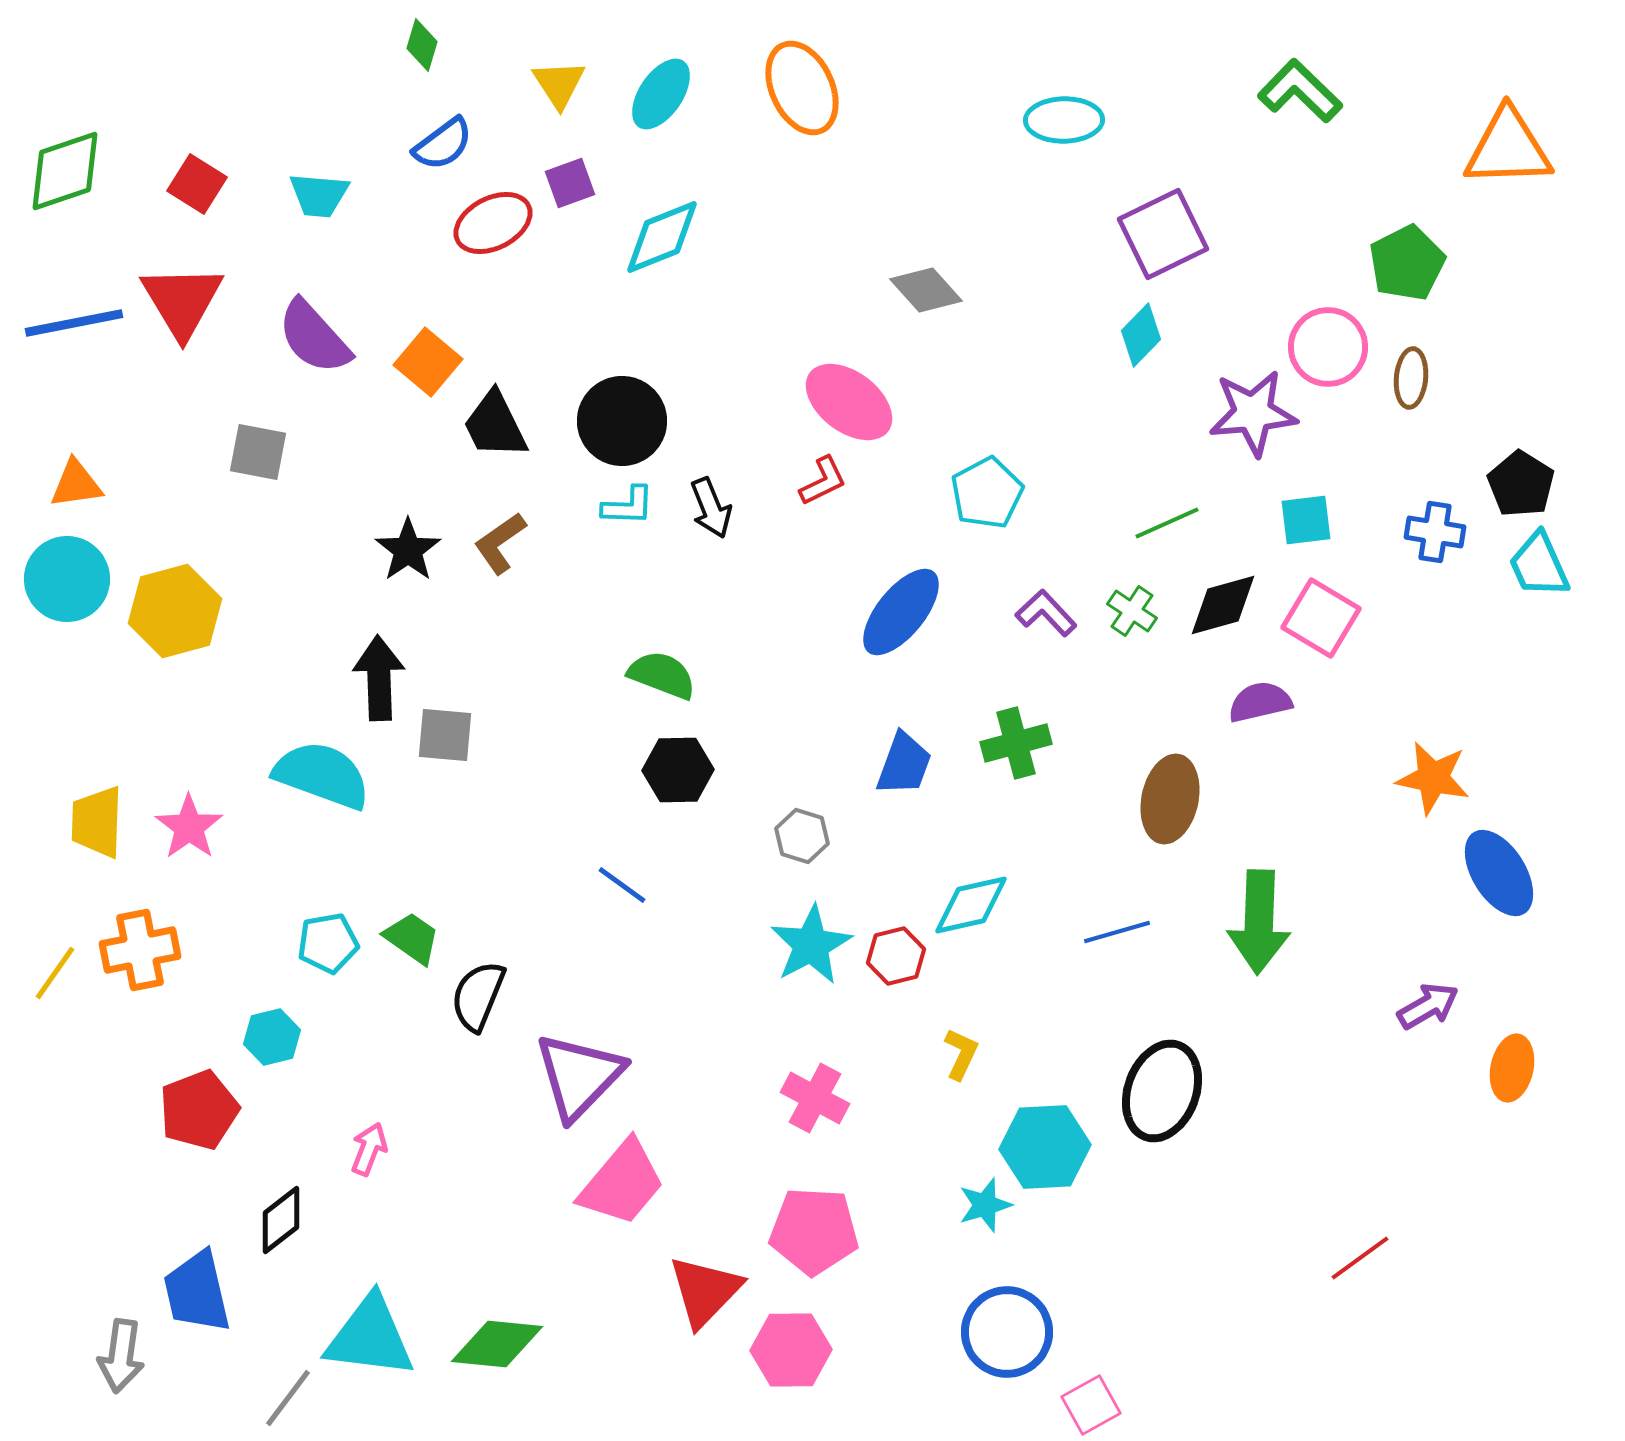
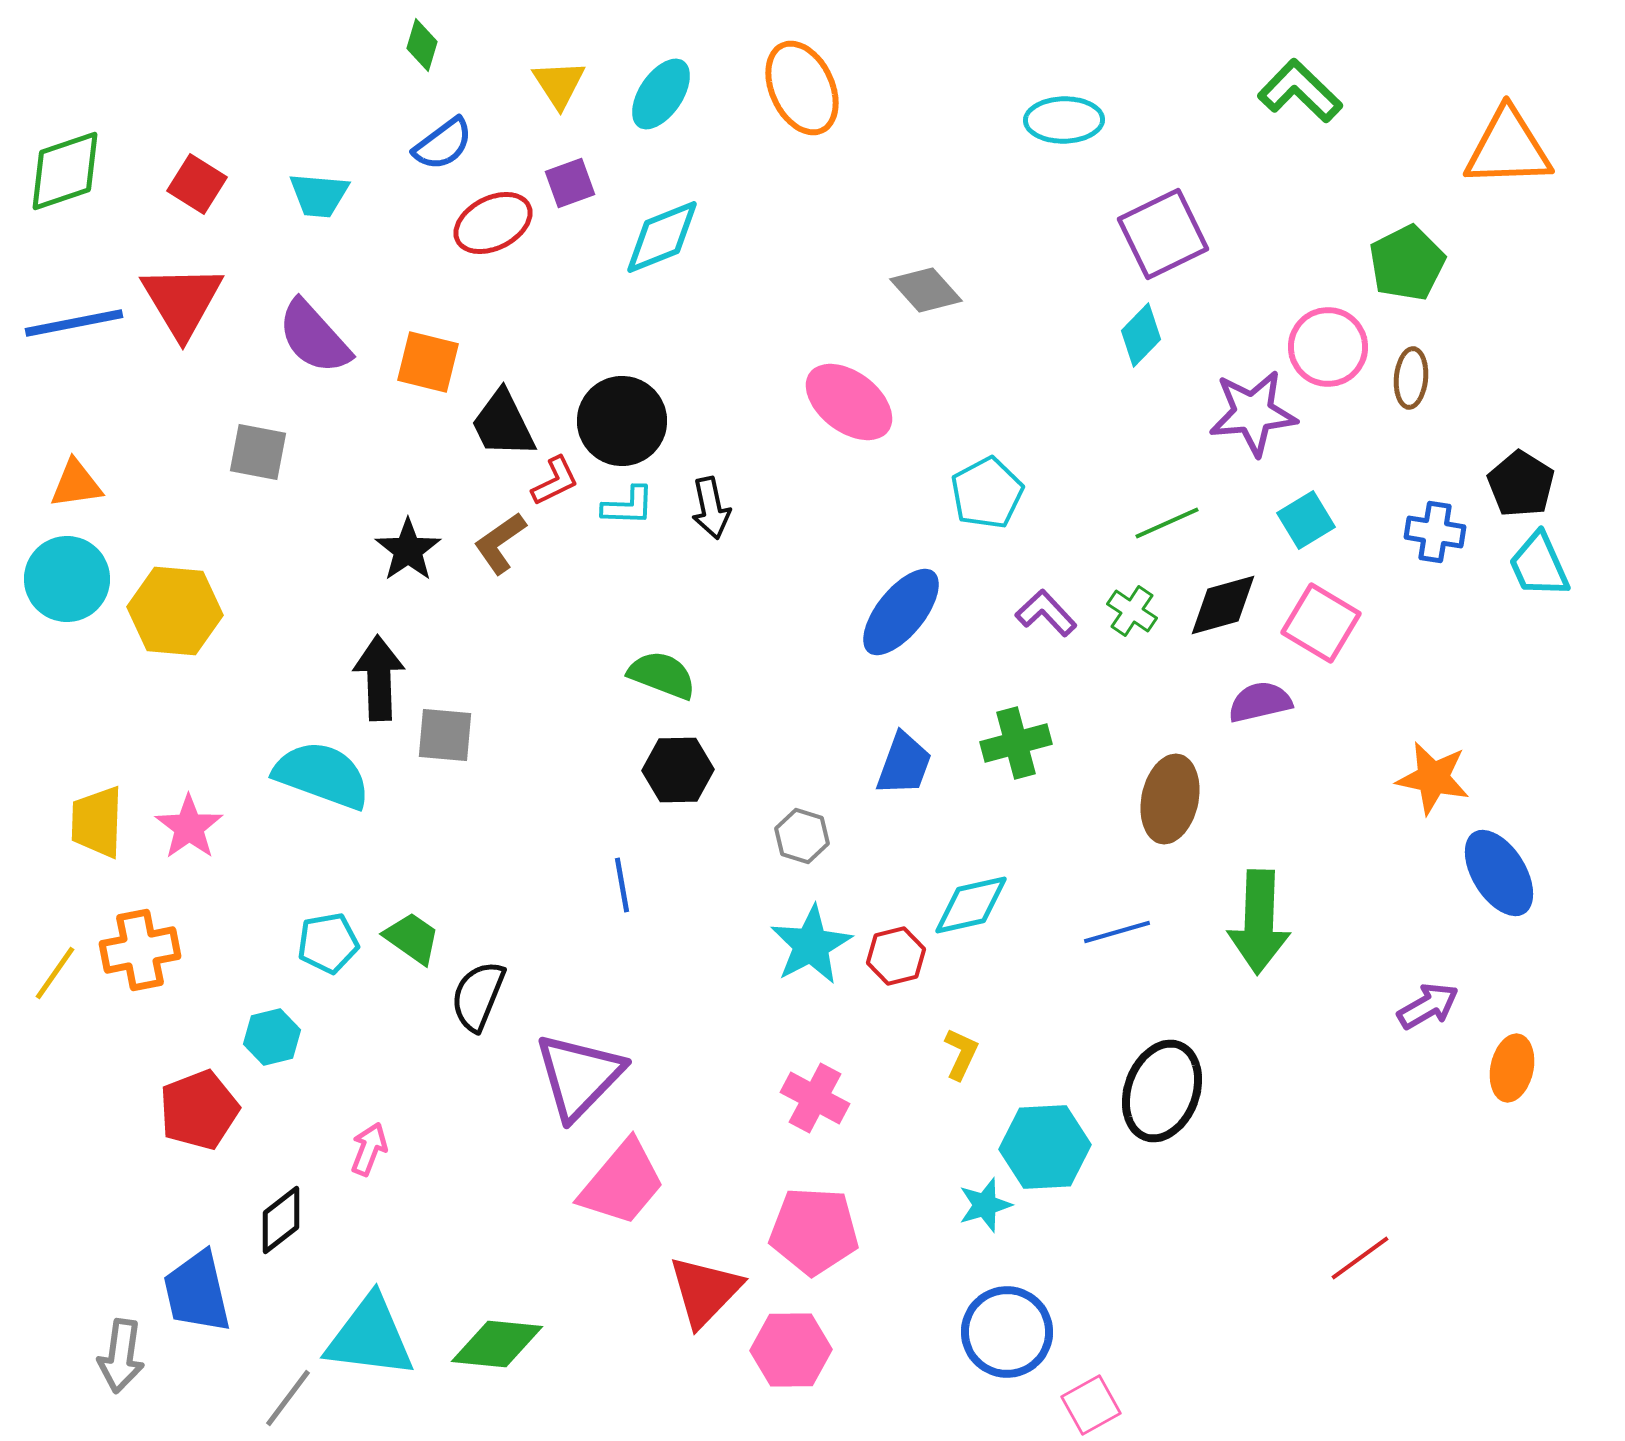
orange square at (428, 362): rotated 26 degrees counterclockwise
black trapezoid at (495, 425): moved 8 px right, 1 px up
red L-shape at (823, 481): moved 268 px left
black arrow at (711, 508): rotated 10 degrees clockwise
cyan square at (1306, 520): rotated 24 degrees counterclockwise
yellow hexagon at (175, 611): rotated 20 degrees clockwise
pink square at (1321, 618): moved 5 px down
blue line at (622, 885): rotated 44 degrees clockwise
